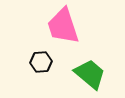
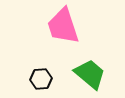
black hexagon: moved 17 px down
